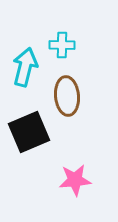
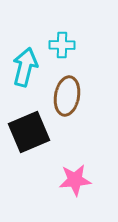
brown ellipse: rotated 15 degrees clockwise
